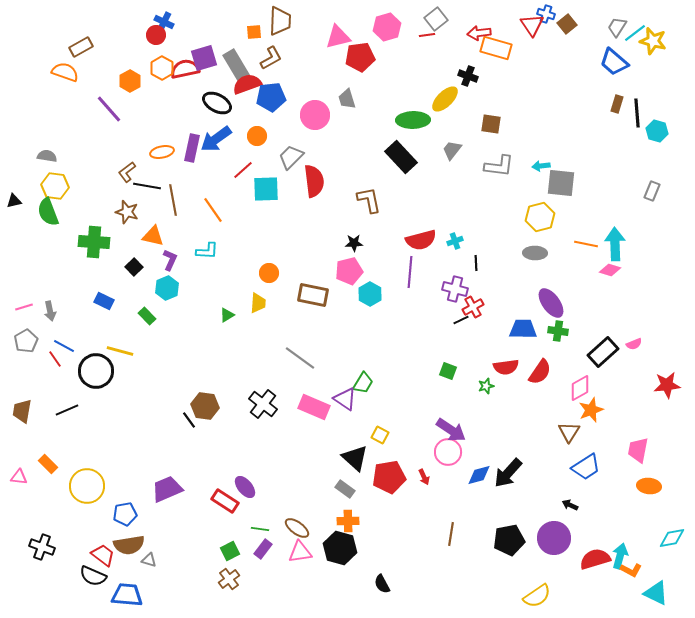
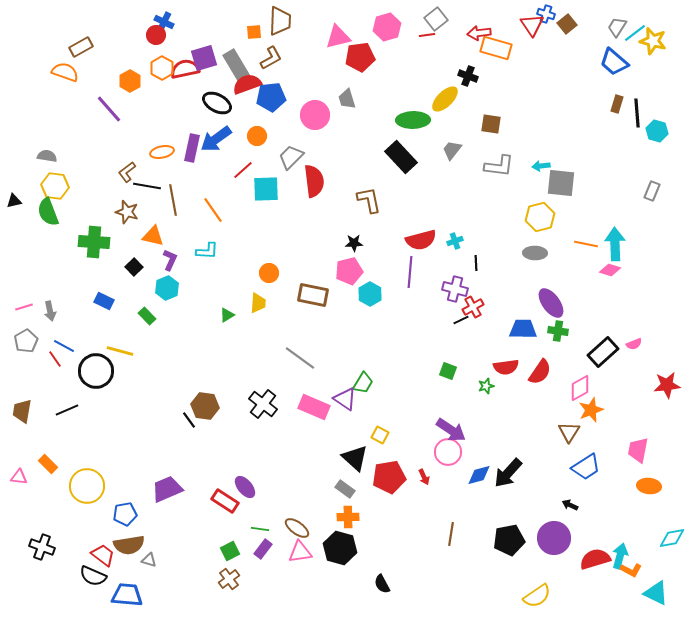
orange cross at (348, 521): moved 4 px up
